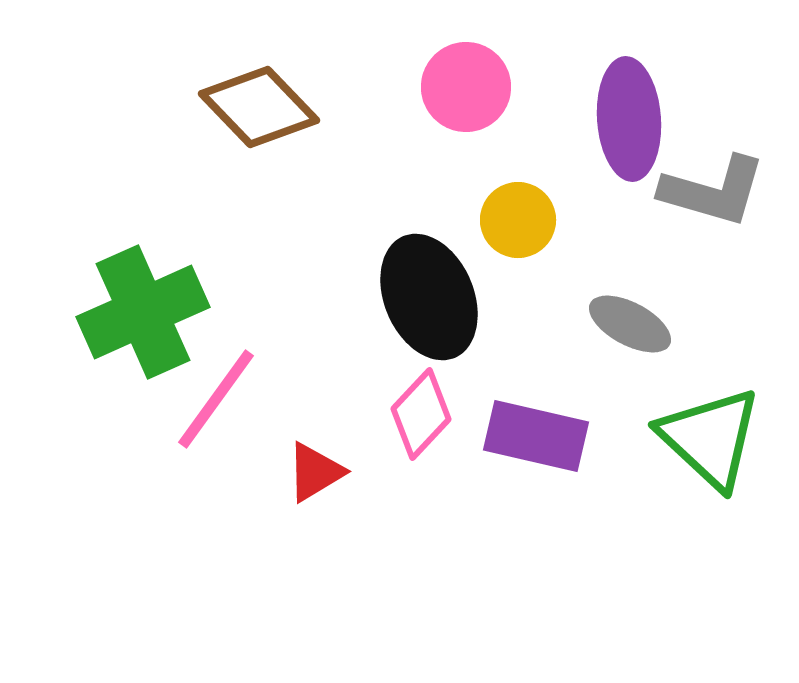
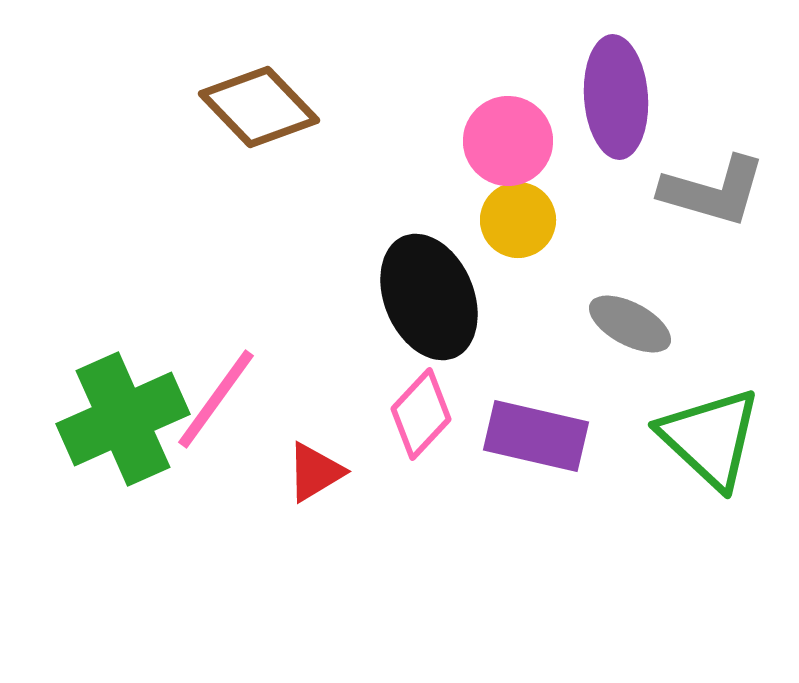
pink circle: moved 42 px right, 54 px down
purple ellipse: moved 13 px left, 22 px up
green cross: moved 20 px left, 107 px down
